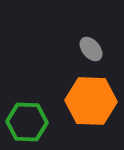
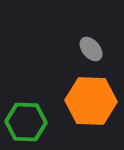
green hexagon: moved 1 px left
